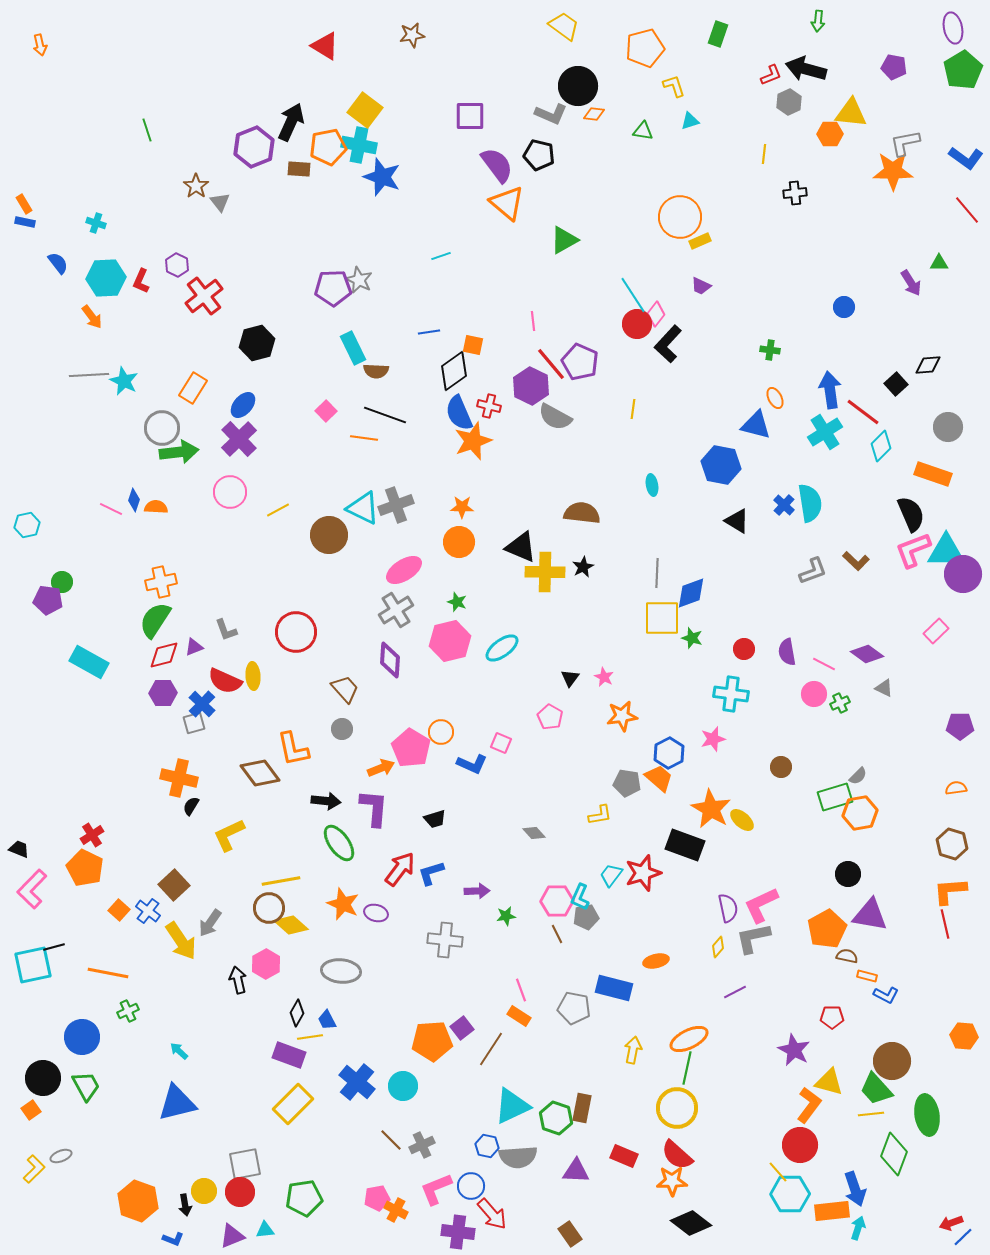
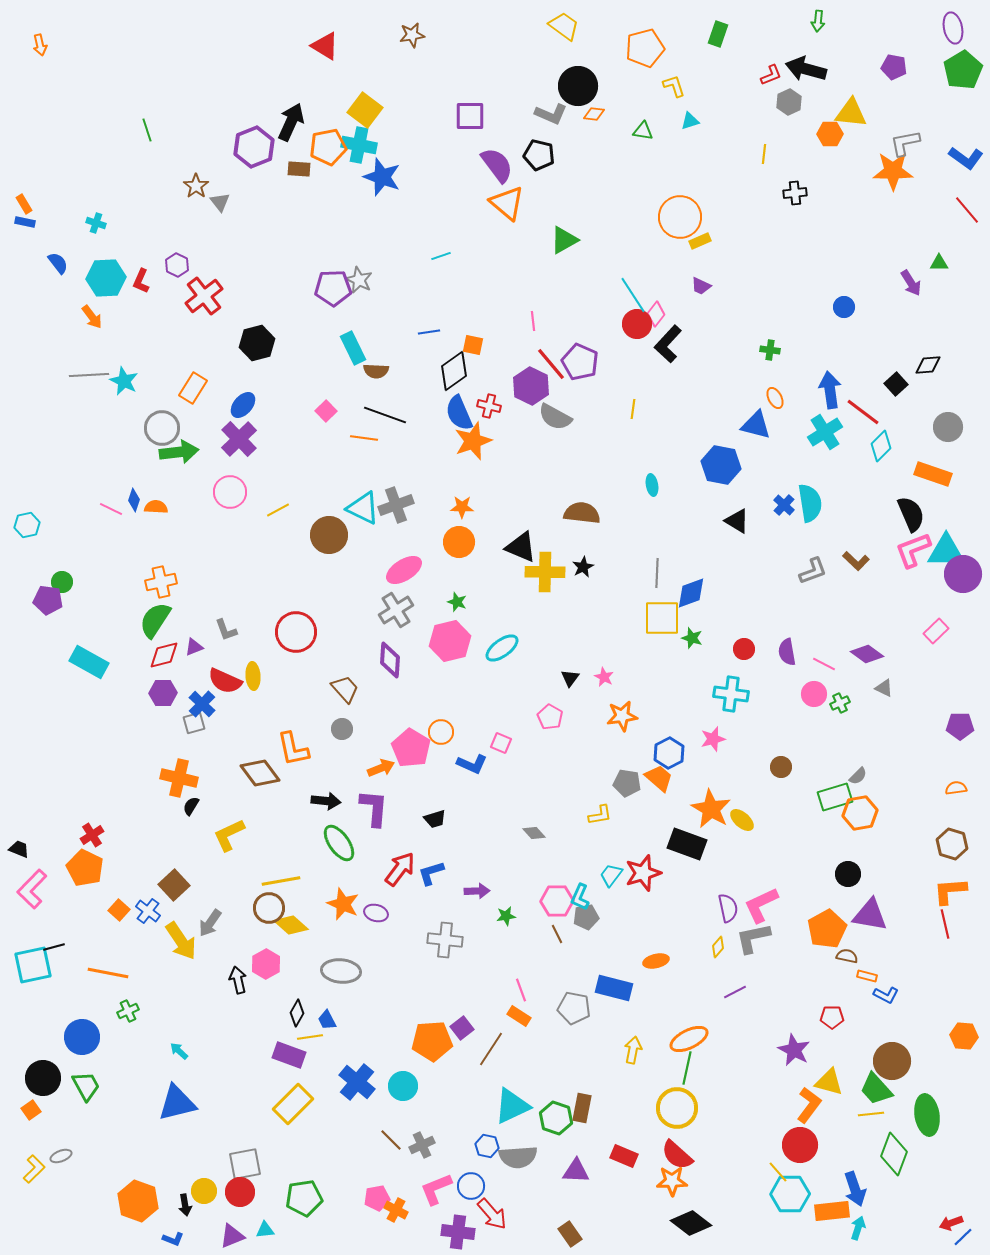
black rectangle at (685, 845): moved 2 px right, 1 px up
